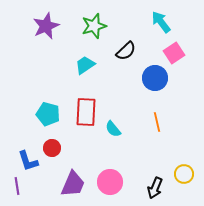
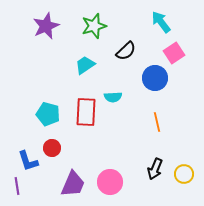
cyan semicircle: moved 32 px up; rotated 54 degrees counterclockwise
black arrow: moved 19 px up
